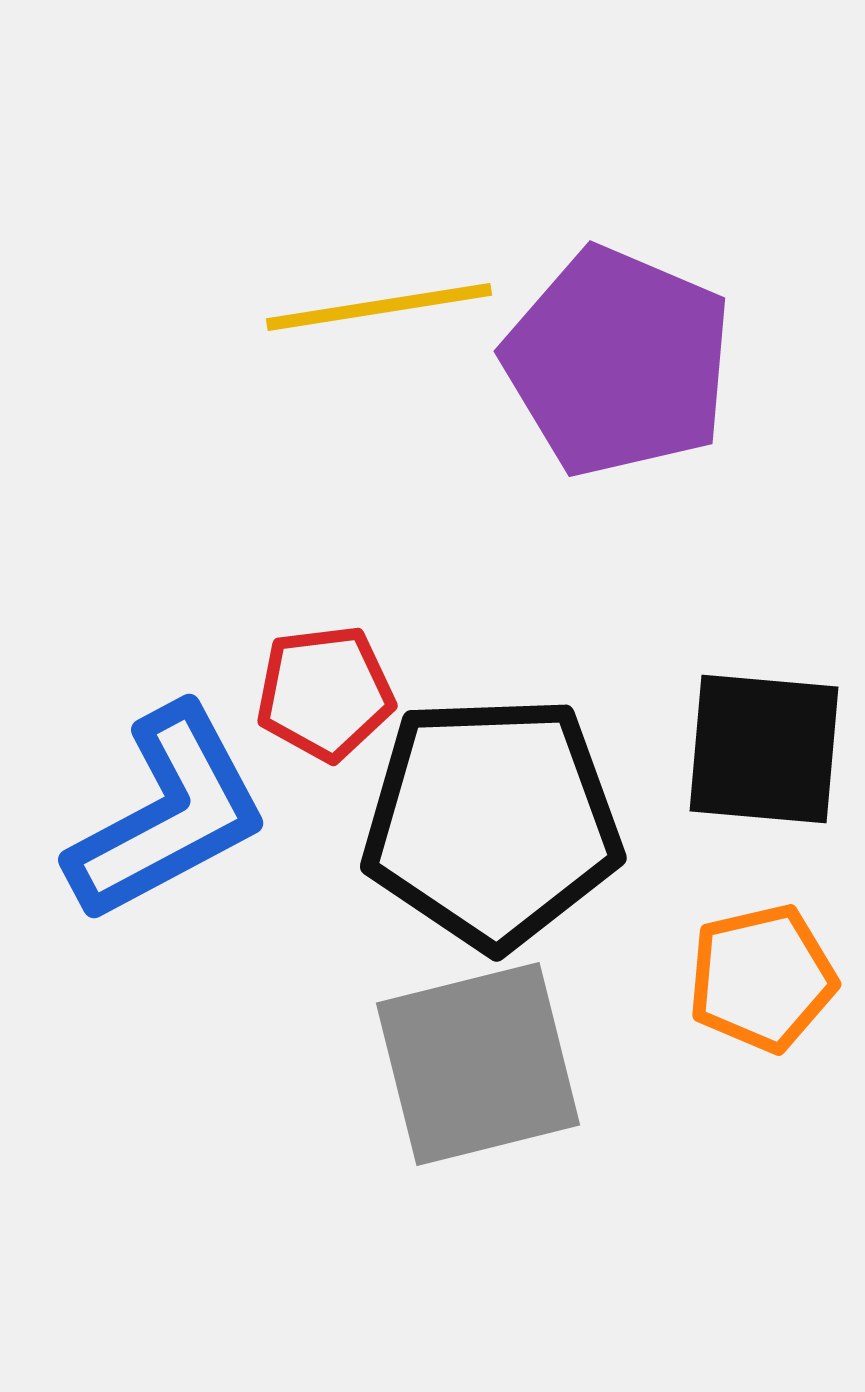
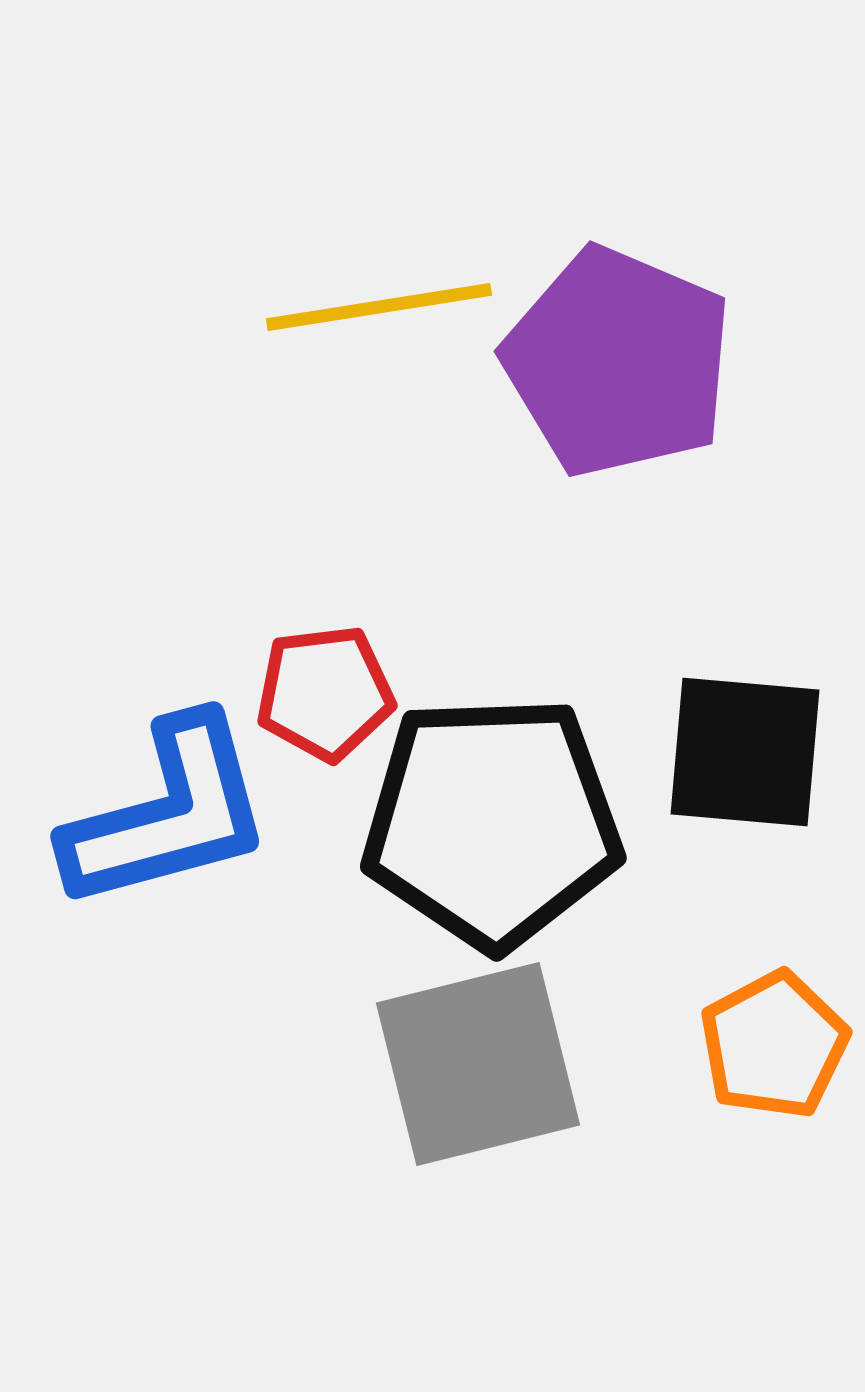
black square: moved 19 px left, 3 px down
blue L-shape: rotated 13 degrees clockwise
orange pentagon: moved 12 px right, 67 px down; rotated 15 degrees counterclockwise
